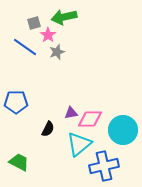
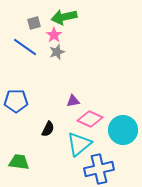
pink star: moved 6 px right
blue pentagon: moved 1 px up
purple triangle: moved 2 px right, 12 px up
pink diamond: rotated 25 degrees clockwise
green trapezoid: rotated 20 degrees counterclockwise
blue cross: moved 5 px left, 3 px down
